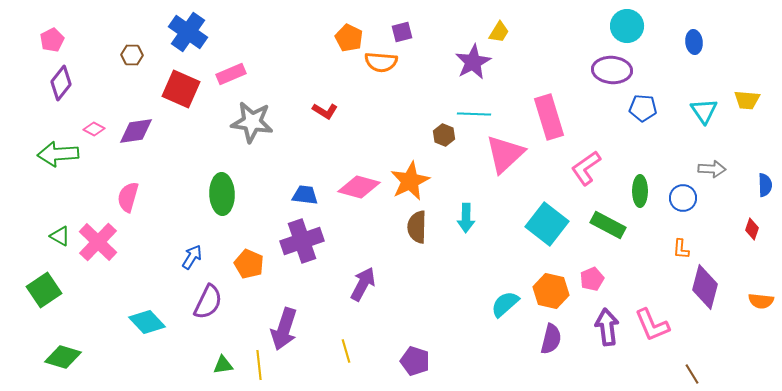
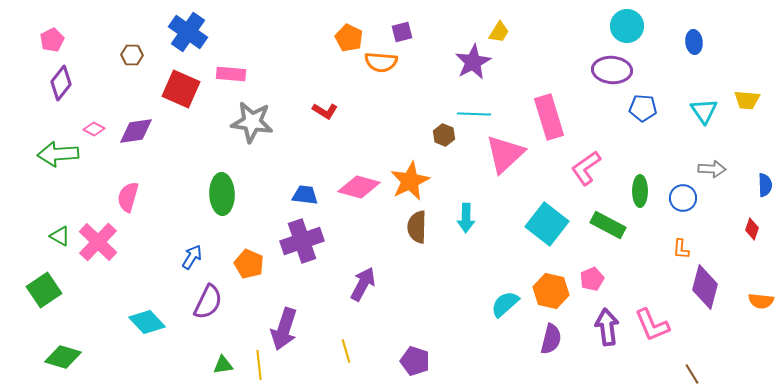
pink rectangle at (231, 74): rotated 28 degrees clockwise
